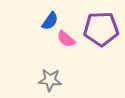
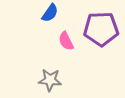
blue semicircle: moved 8 px up
pink semicircle: moved 2 px down; rotated 24 degrees clockwise
